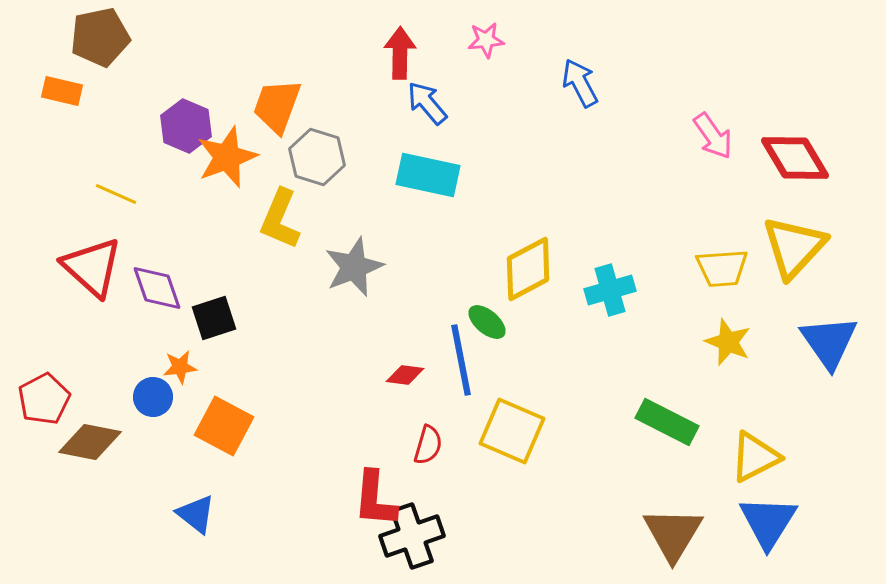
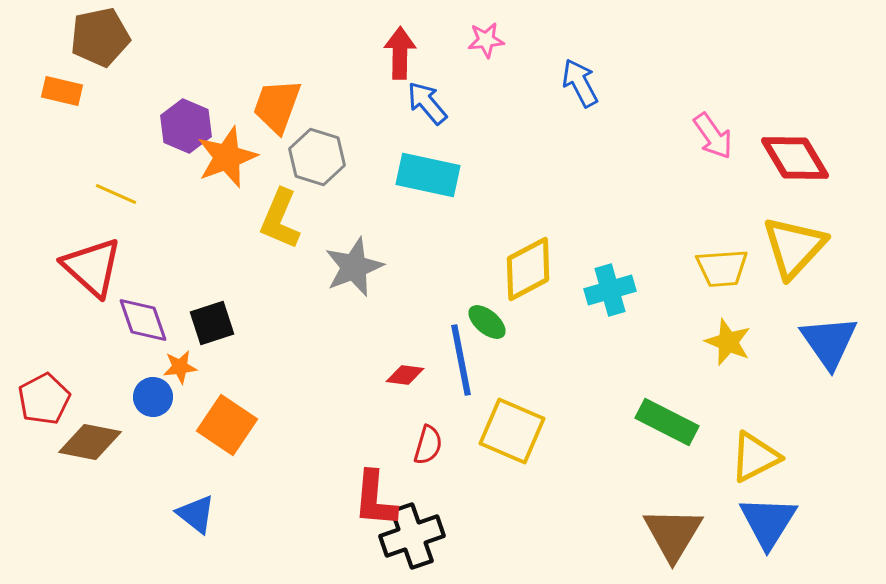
purple diamond at (157, 288): moved 14 px left, 32 px down
black square at (214, 318): moved 2 px left, 5 px down
orange square at (224, 426): moved 3 px right, 1 px up; rotated 6 degrees clockwise
